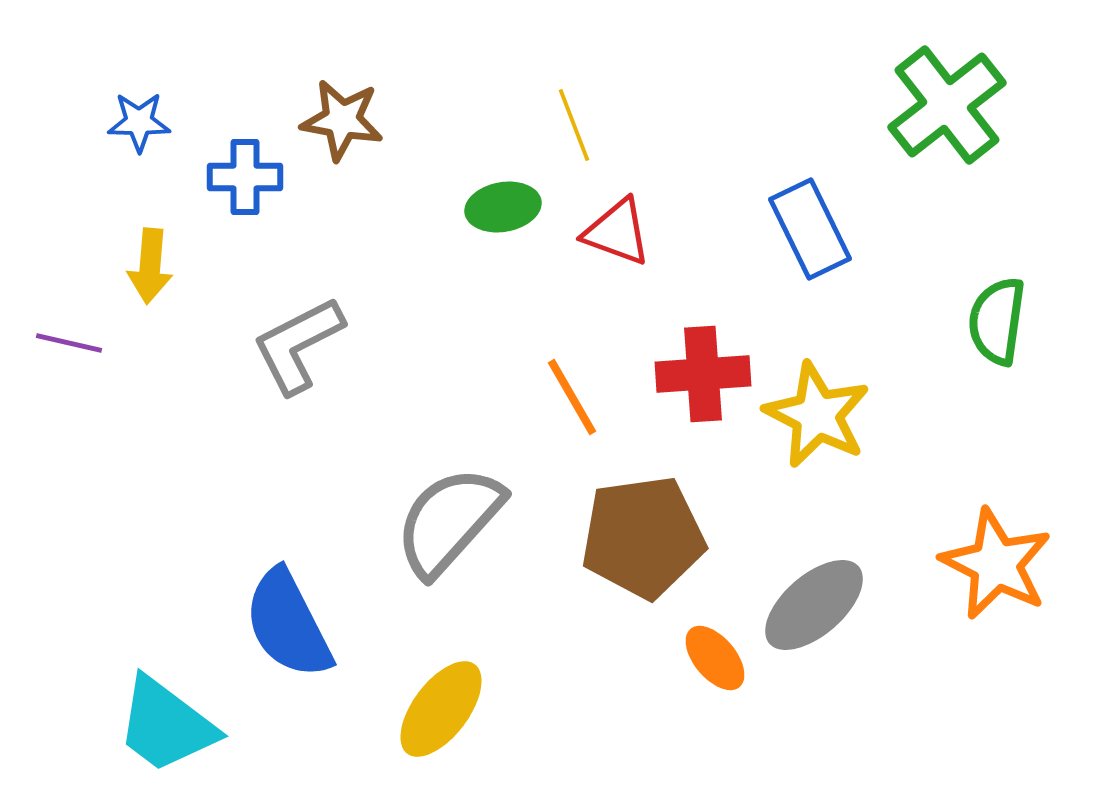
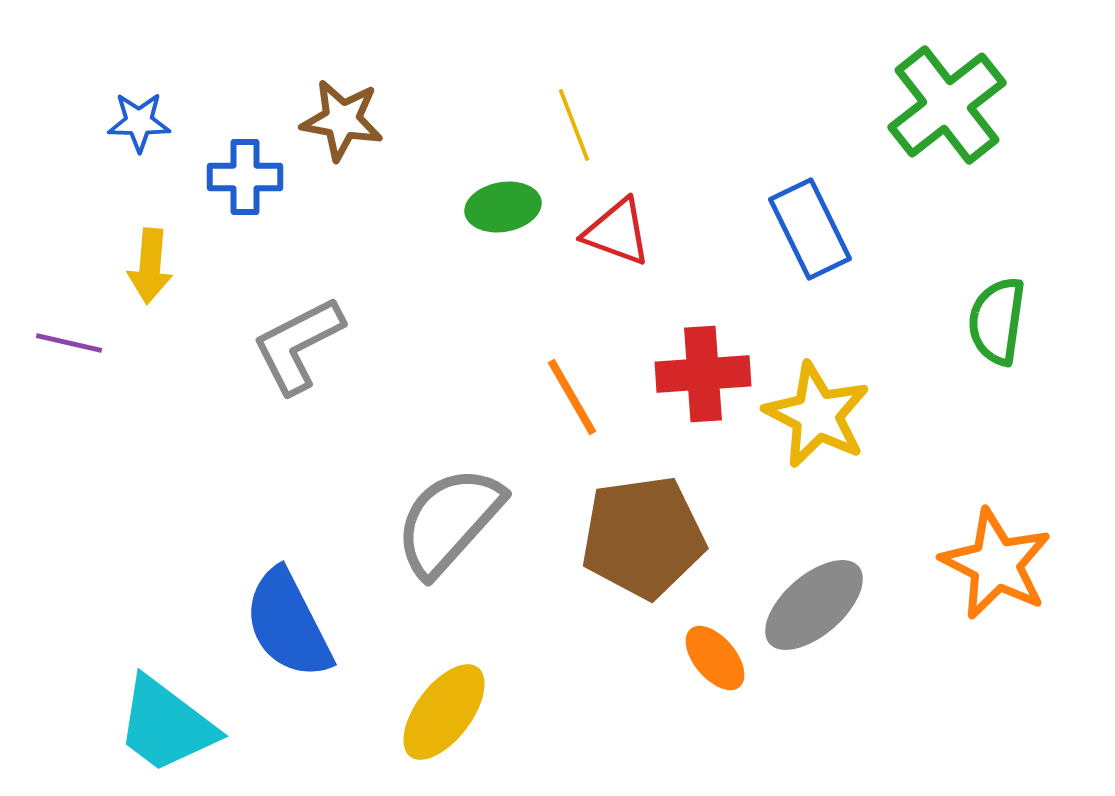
yellow ellipse: moved 3 px right, 3 px down
